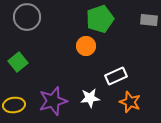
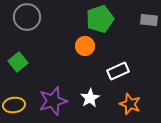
orange circle: moved 1 px left
white rectangle: moved 2 px right, 5 px up
white star: rotated 24 degrees counterclockwise
orange star: moved 2 px down
